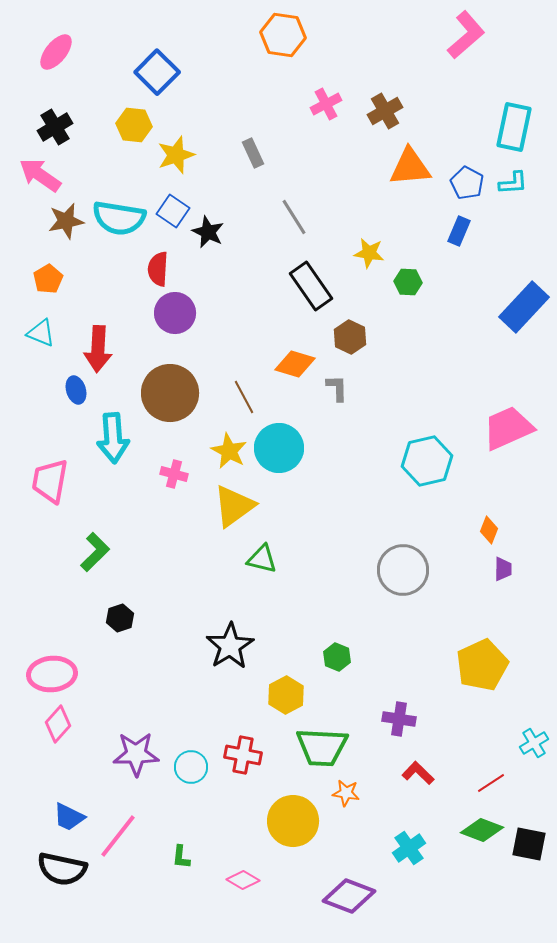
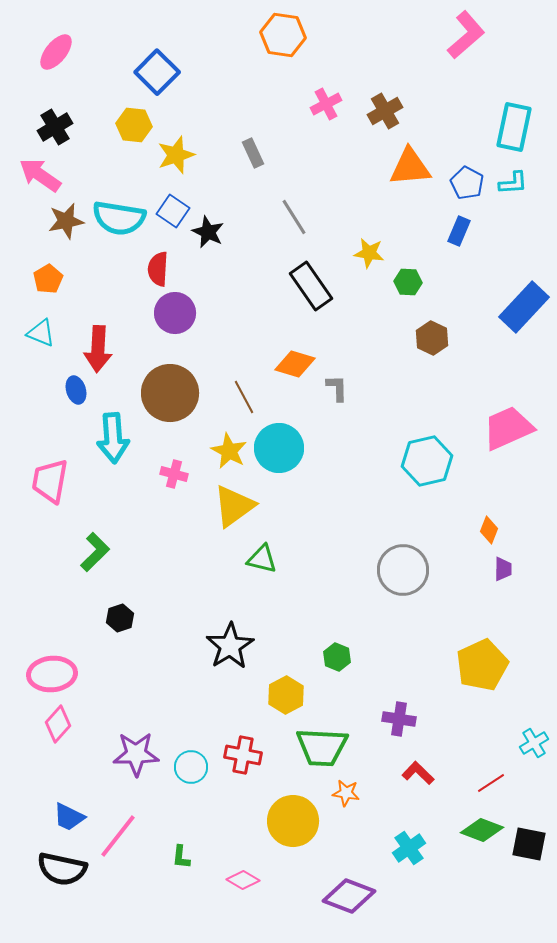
brown hexagon at (350, 337): moved 82 px right, 1 px down
